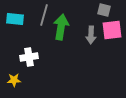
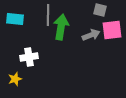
gray square: moved 4 px left
gray line: moved 4 px right; rotated 15 degrees counterclockwise
gray arrow: rotated 114 degrees counterclockwise
yellow star: moved 1 px right, 1 px up; rotated 16 degrees counterclockwise
